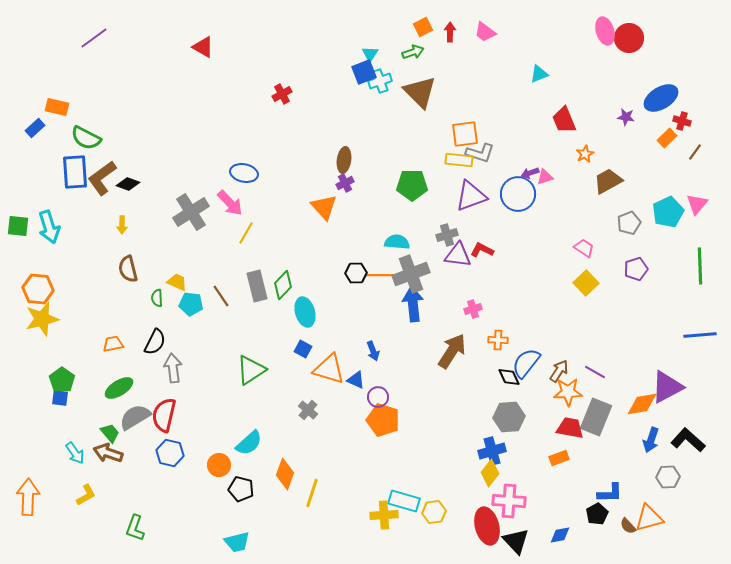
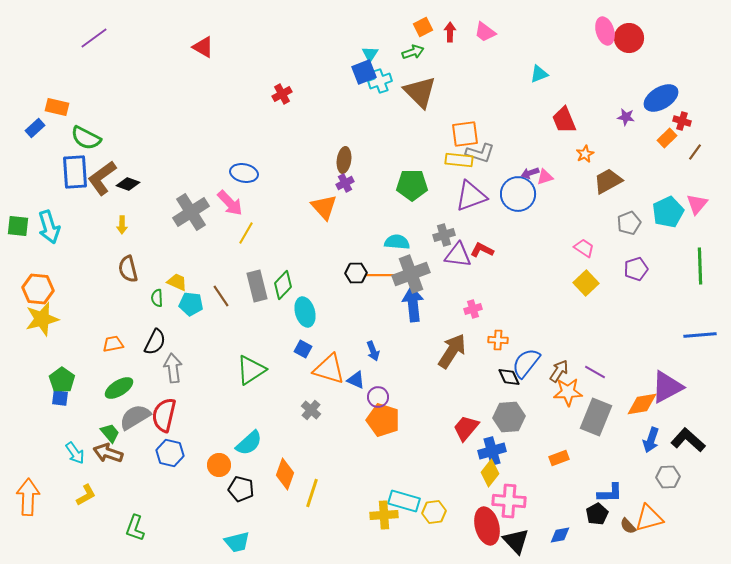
gray cross at (447, 235): moved 3 px left
gray cross at (308, 410): moved 3 px right
red trapezoid at (570, 428): moved 104 px left; rotated 60 degrees counterclockwise
